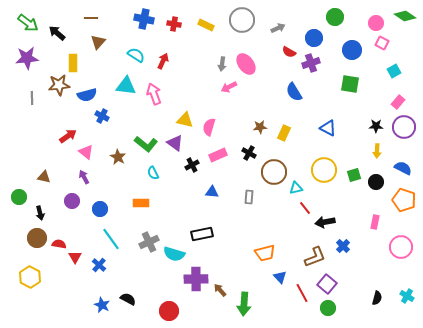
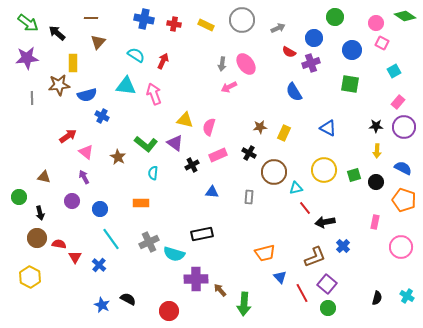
cyan semicircle at (153, 173): rotated 32 degrees clockwise
